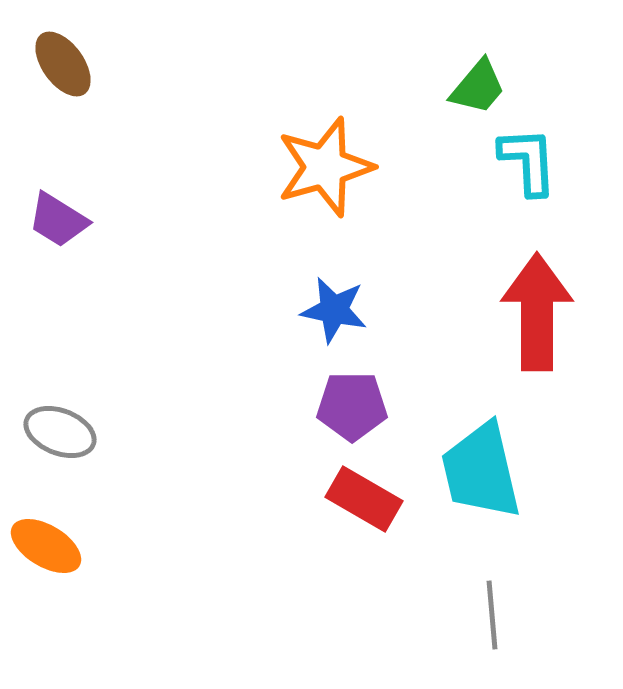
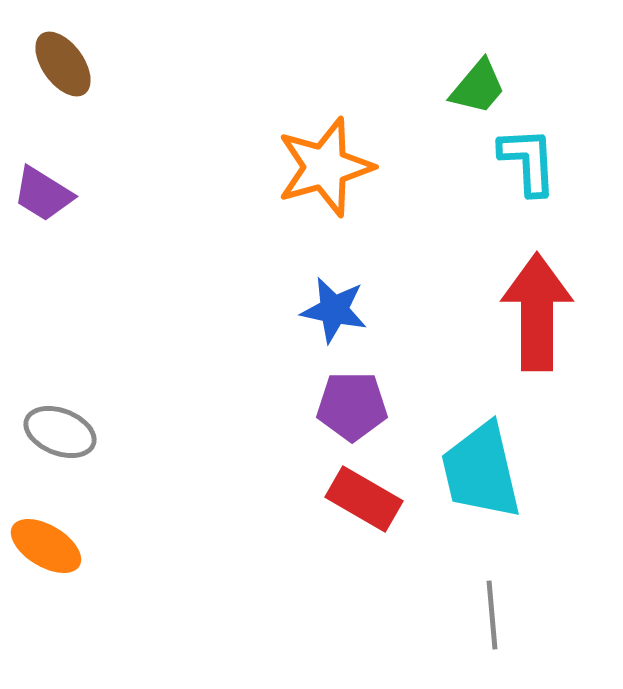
purple trapezoid: moved 15 px left, 26 px up
